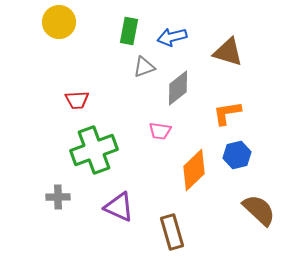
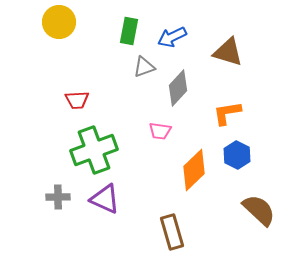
blue arrow: rotated 12 degrees counterclockwise
gray diamond: rotated 9 degrees counterclockwise
blue hexagon: rotated 20 degrees counterclockwise
purple triangle: moved 14 px left, 8 px up
